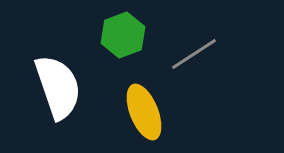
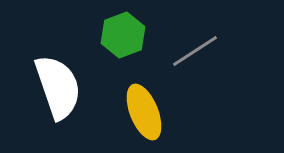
gray line: moved 1 px right, 3 px up
